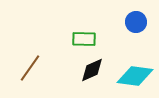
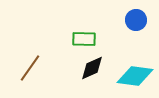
blue circle: moved 2 px up
black diamond: moved 2 px up
